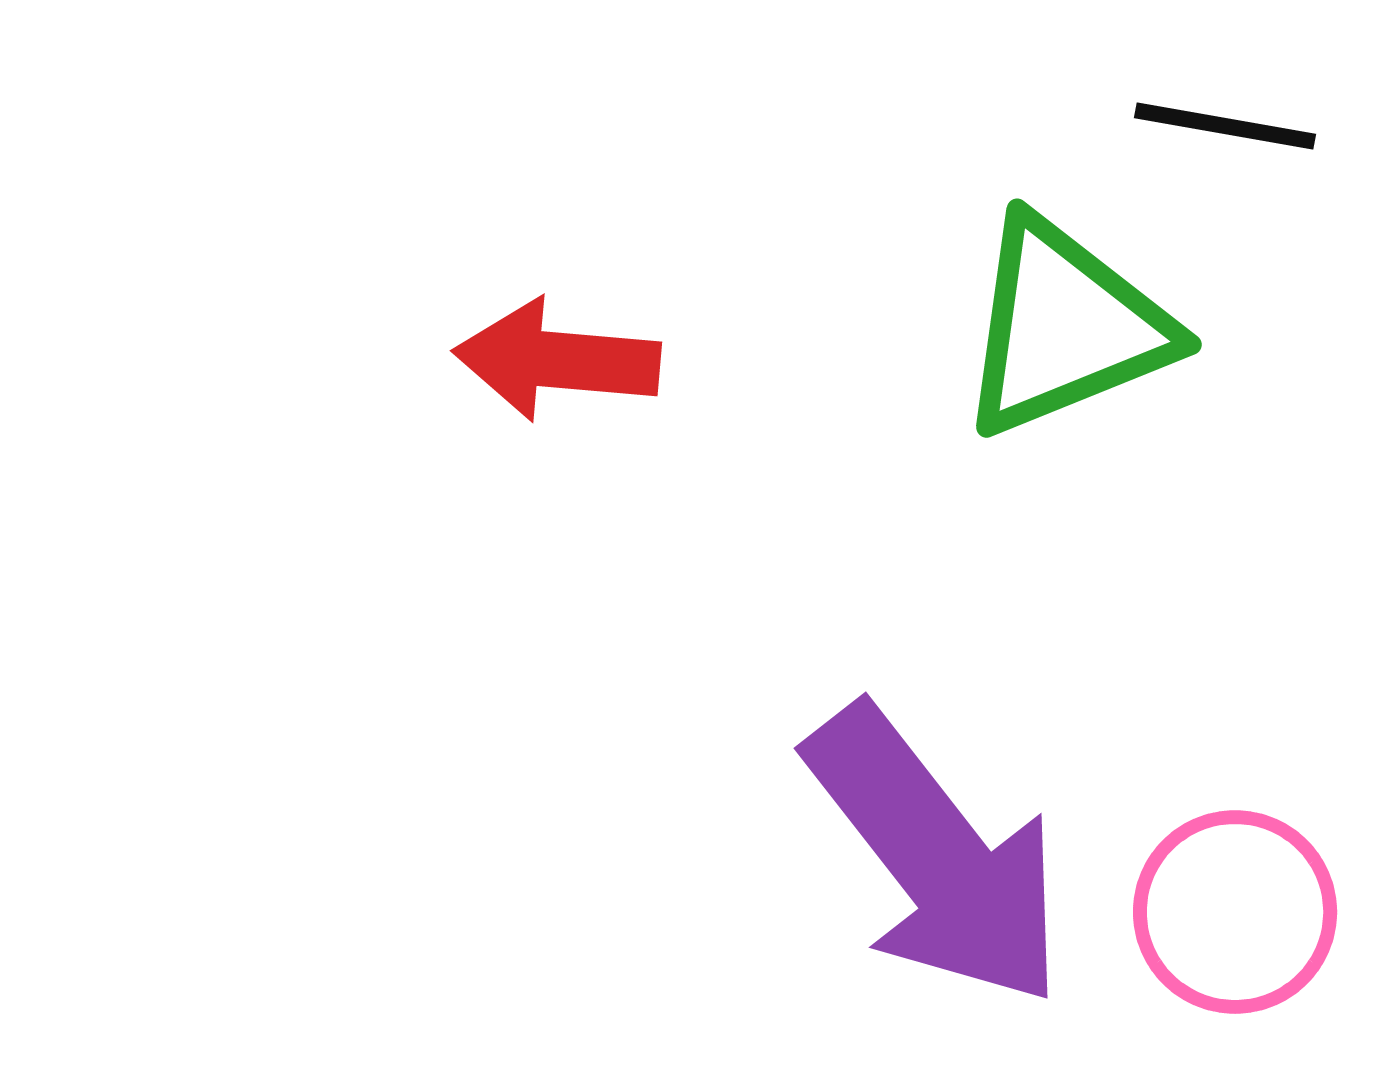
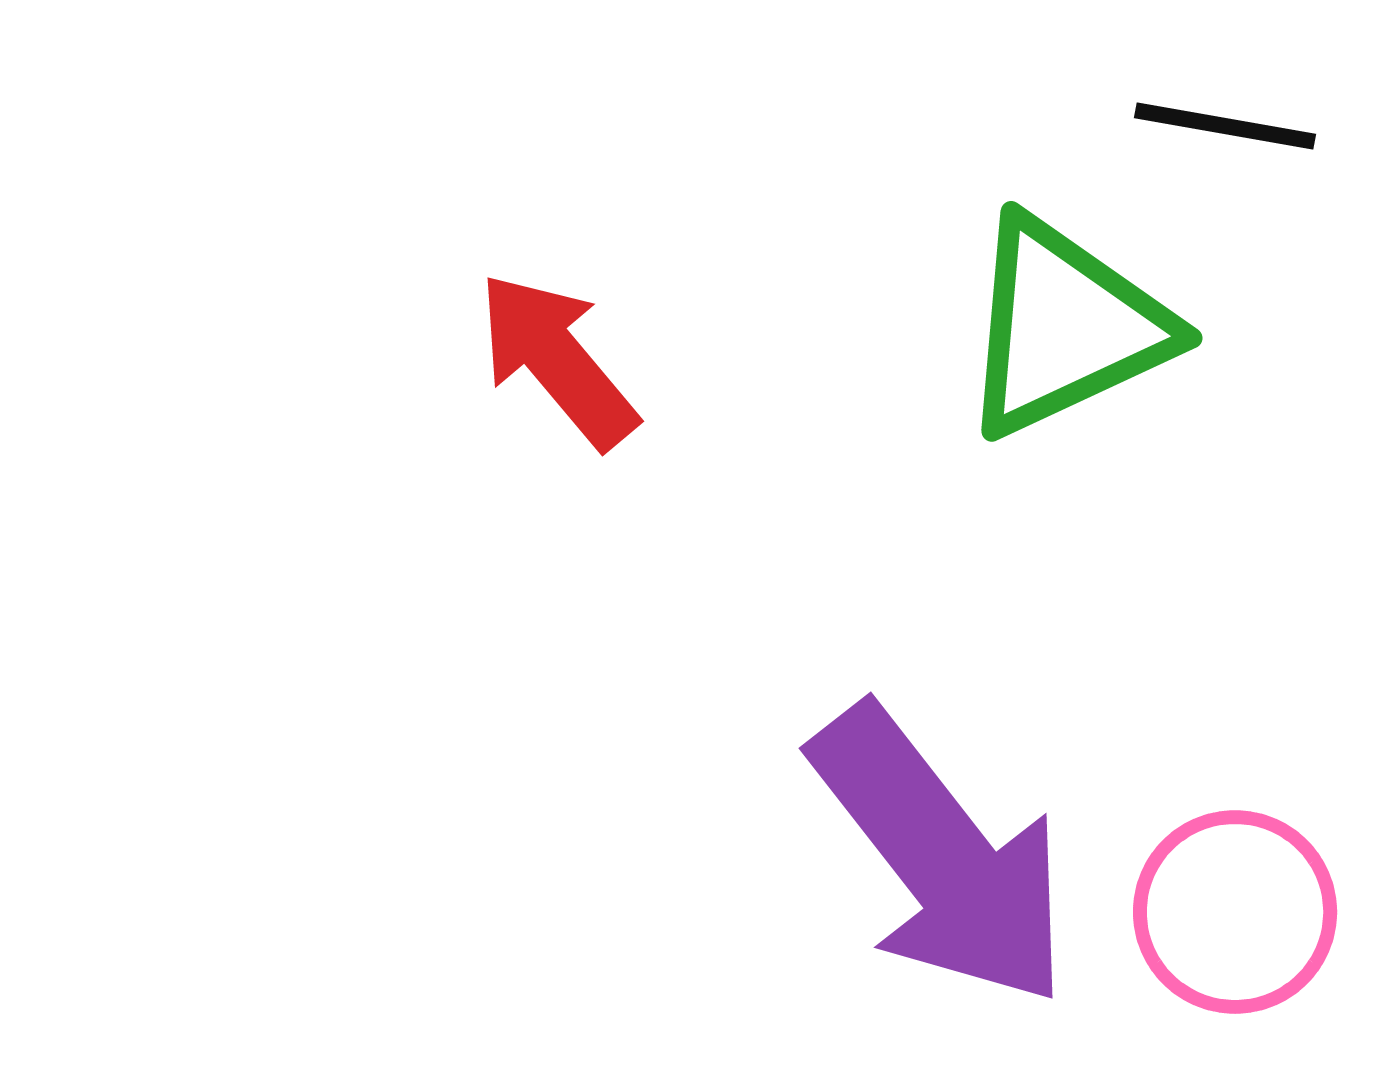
green triangle: rotated 3 degrees counterclockwise
red arrow: rotated 45 degrees clockwise
purple arrow: moved 5 px right
